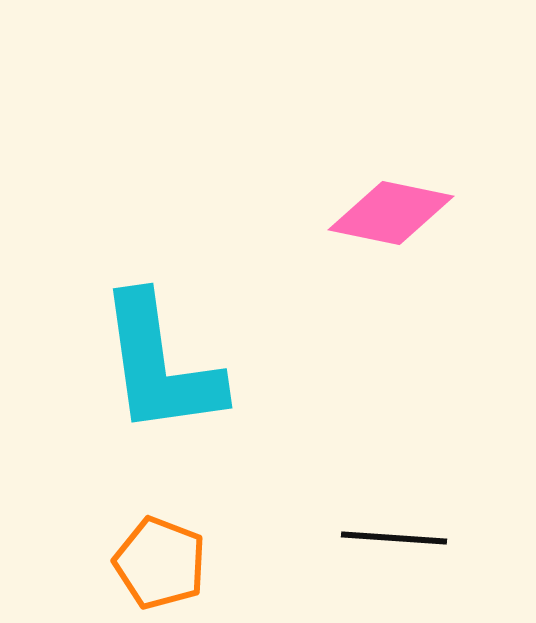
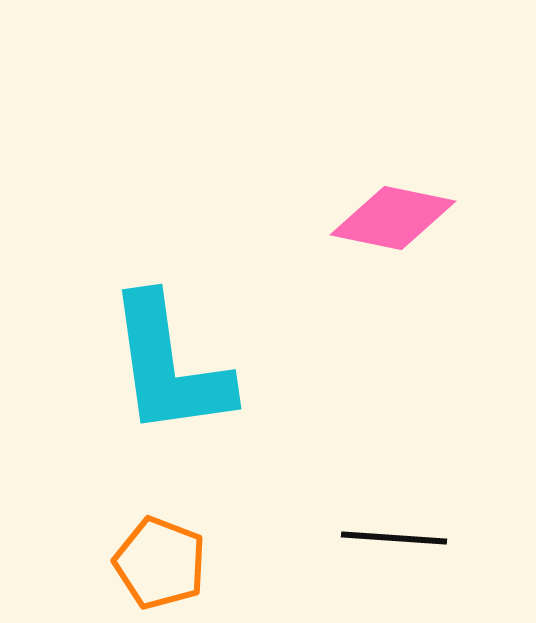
pink diamond: moved 2 px right, 5 px down
cyan L-shape: moved 9 px right, 1 px down
